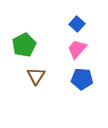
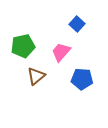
green pentagon: moved 1 px left, 1 px down; rotated 15 degrees clockwise
pink trapezoid: moved 16 px left, 3 px down
brown triangle: rotated 18 degrees clockwise
